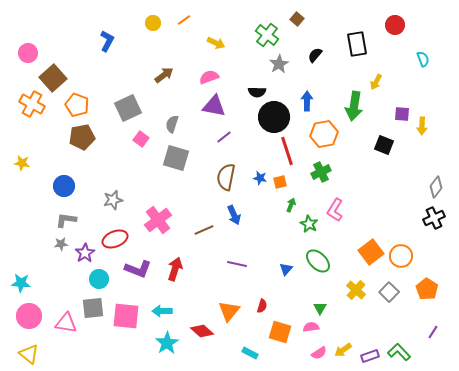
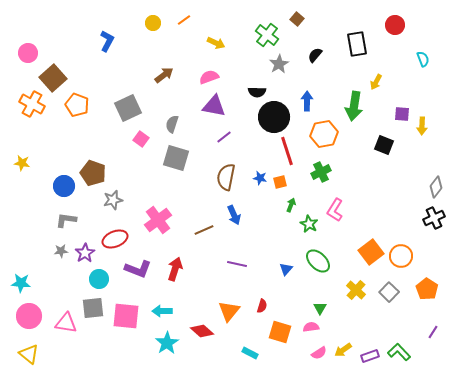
brown pentagon at (82, 137): moved 11 px right, 36 px down; rotated 30 degrees clockwise
gray star at (61, 244): moved 7 px down
